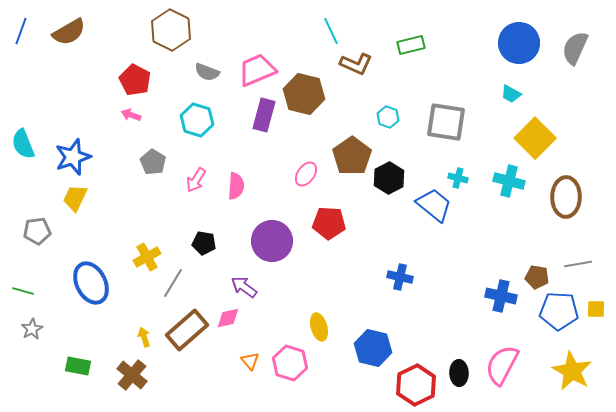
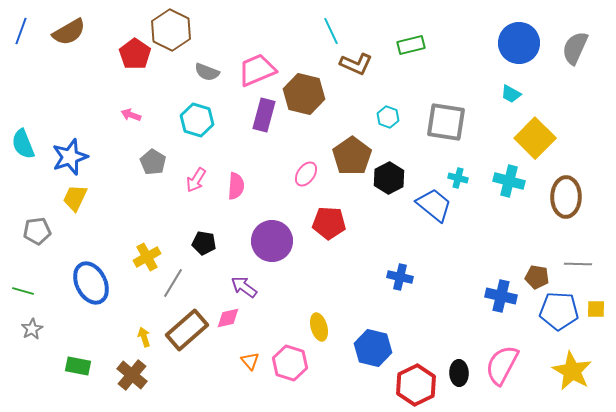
red pentagon at (135, 80): moved 26 px up; rotated 8 degrees clockwise
blue star at (73, 157): moved 3 px left
gray line at (578, 264): rotated 12 degrees clockwise
